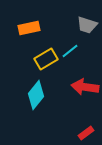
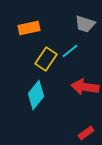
gray trapezoid: moved 2 px left, 1 px up
yellow rectangle: rotated 25 degrees counterclockwise
